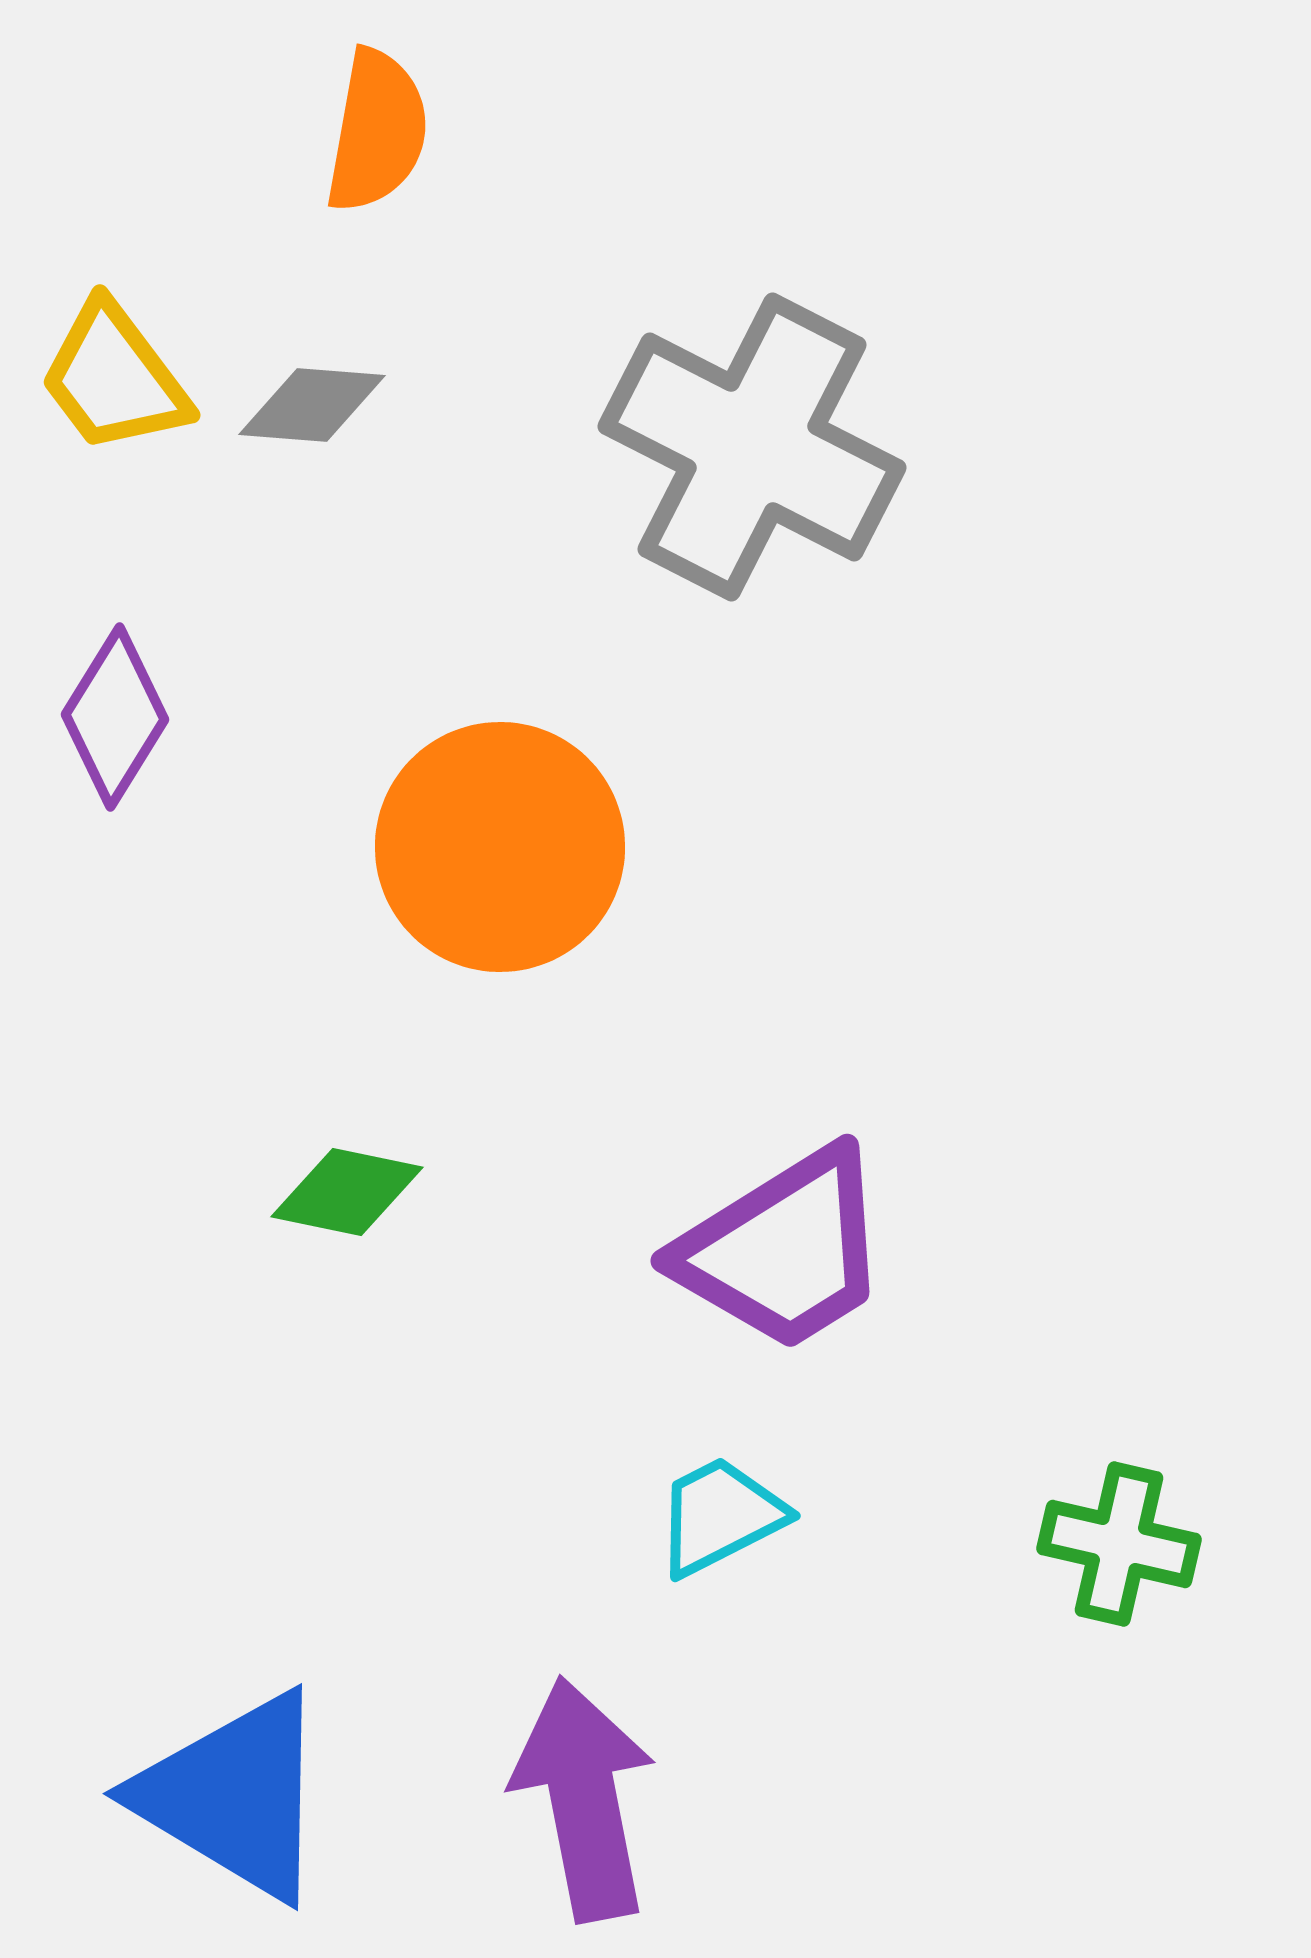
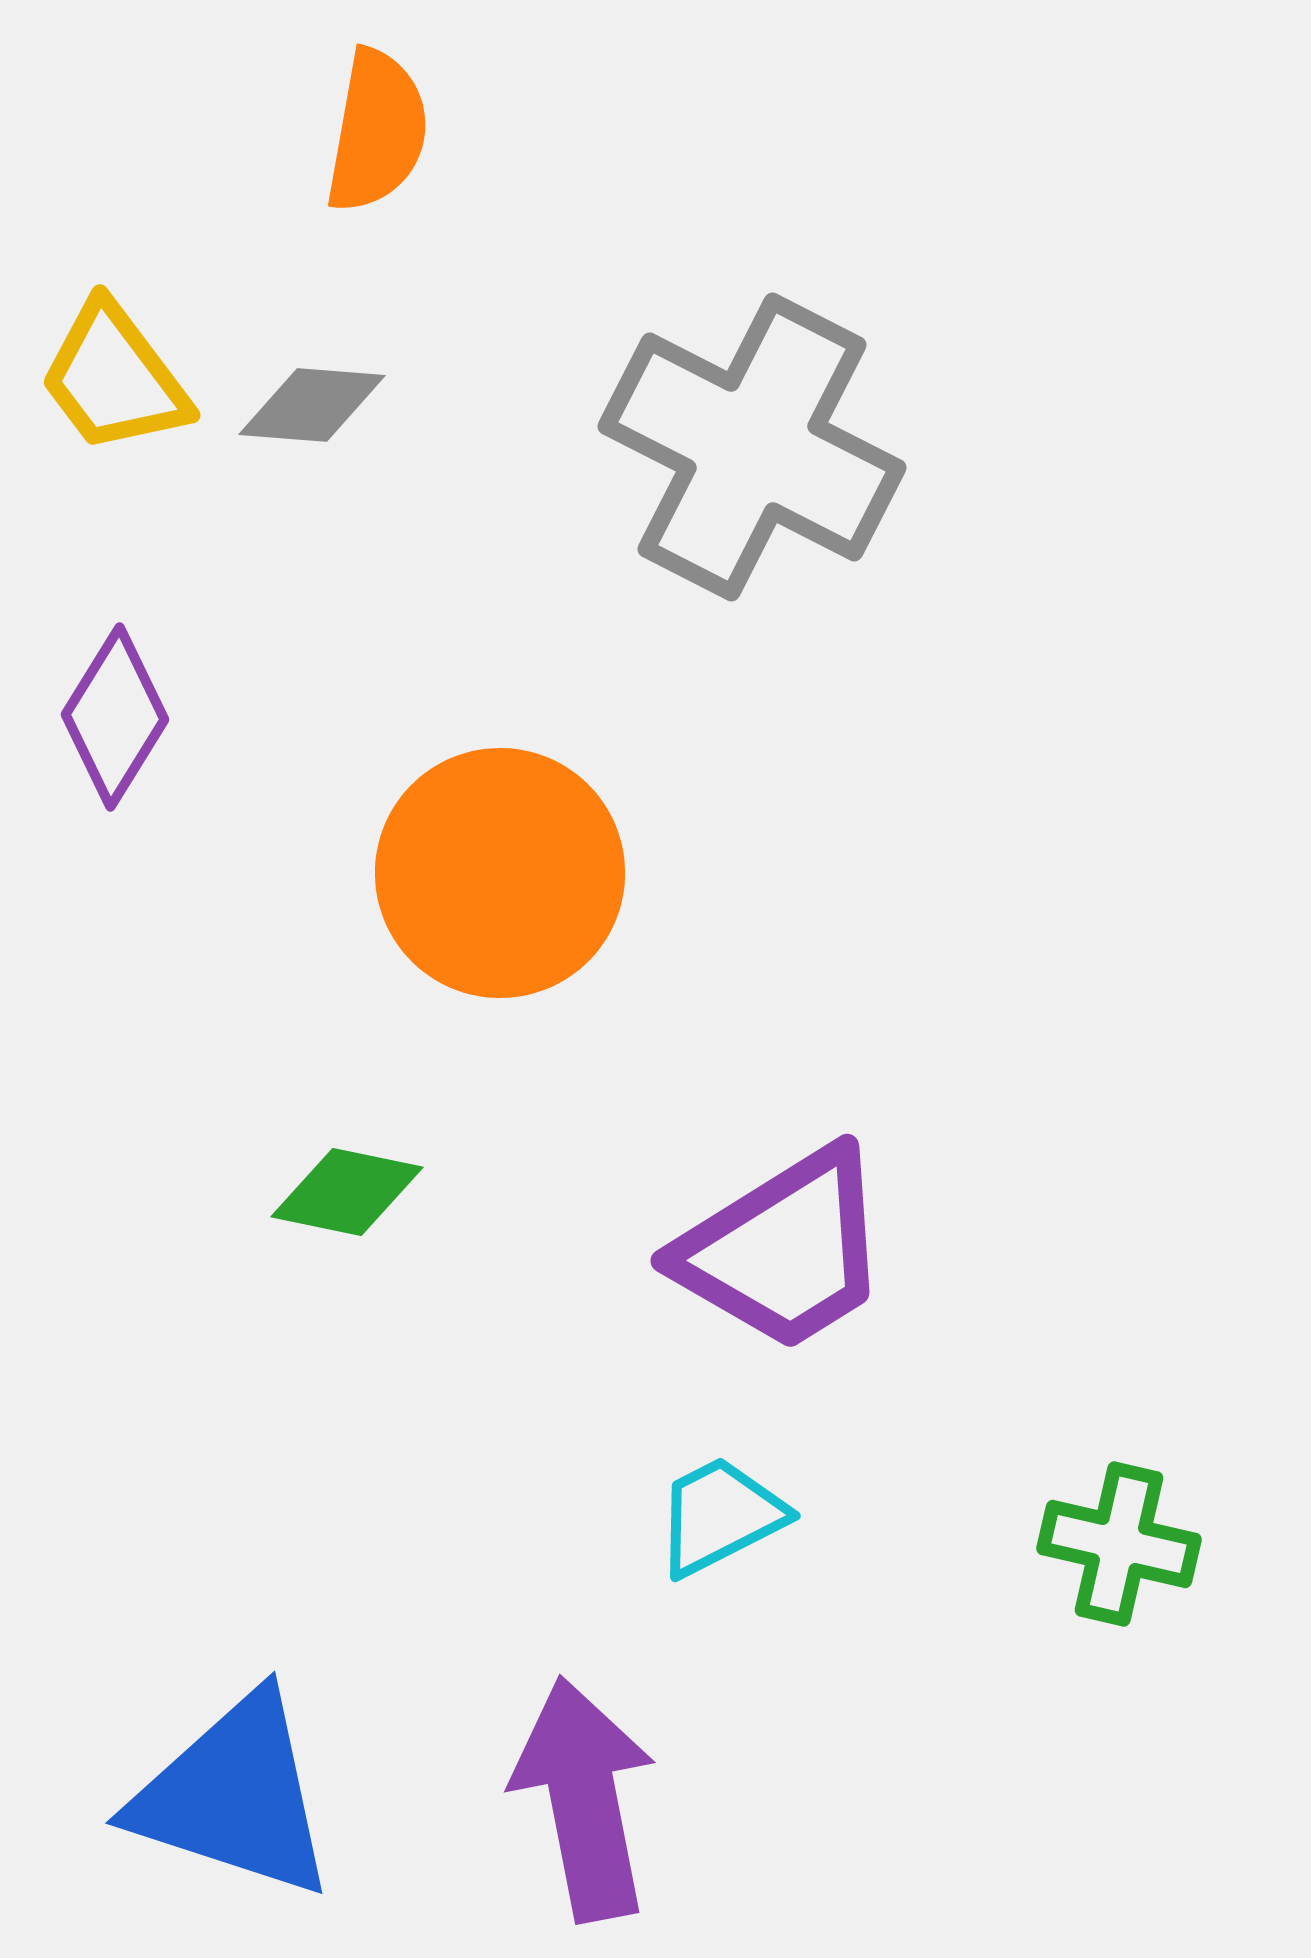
orange circle: moved 26 px down
blue triangle: rotated 13 degrees counterclockwise
